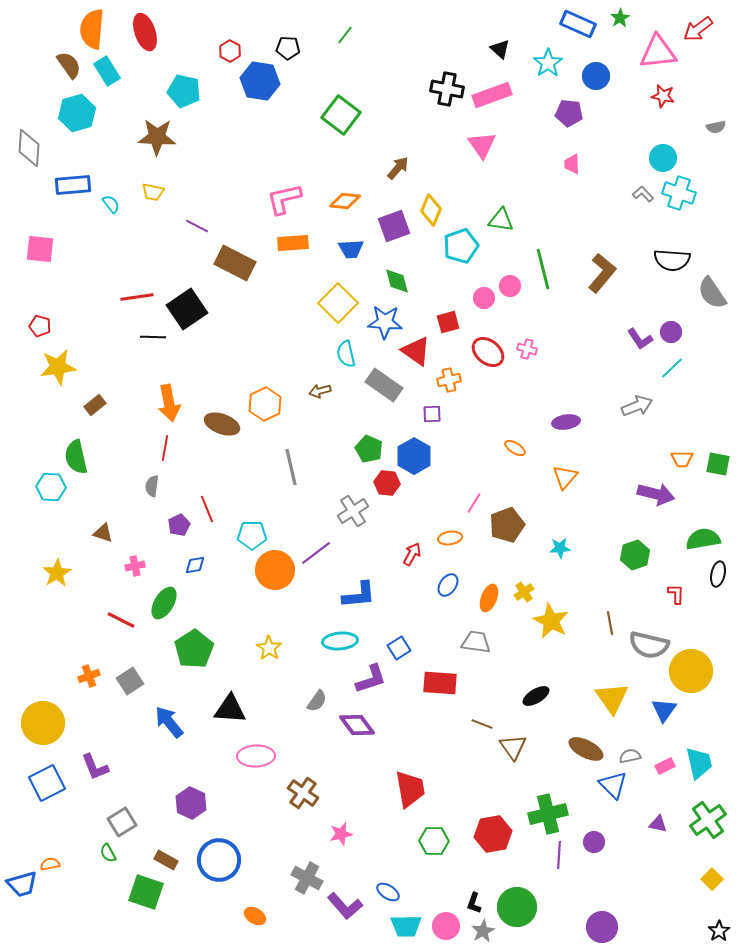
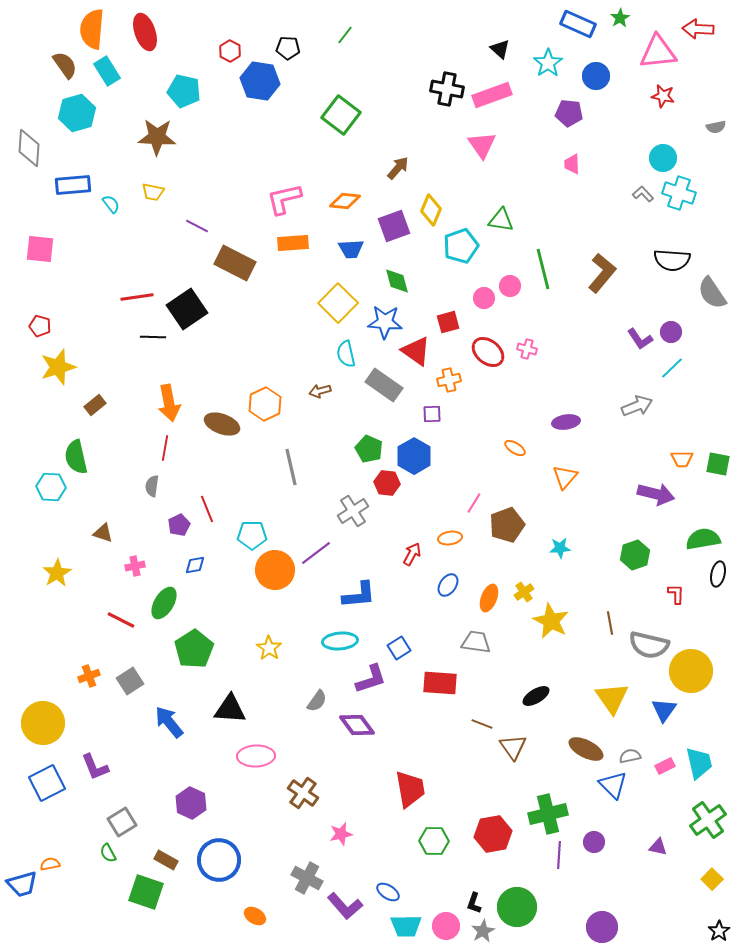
red arrow at (698, 29): rotated 40 degrees clockwise
brown semicircle at (69, 65): moved 4 px left
yellow star at (58, 367): rotated 9 degrees counterclockwise
purple triangle at (658, 824): moved 23 px down
